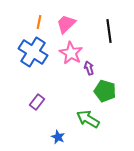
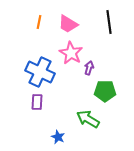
pink trapezoid: moved 2 px right; rotated 105 degrees counterclockwise
black line: moved 9 px up
blue cross: moved 7 px right, 20 px down; rotated 8 degrees counterclockwise
purple arrow: rotated 32 degrees clockwise
green pentagon: rotated 15 degrees counterclockwise
purple rectangle: rotated 35 degrees counterclockwise
